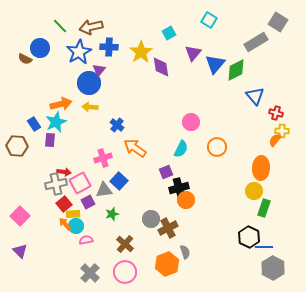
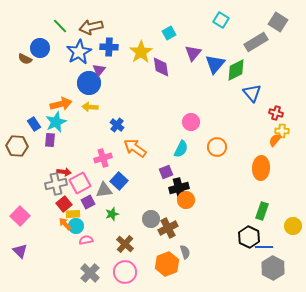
cyan square at (209, 20): moved 12 px right
blue triangle at (255, 96): moved 3 px left, 3 px up
yellow circle at (254, 191): moved 39 px right, 35 px down
green rectangle at (264, 208): moved 2 px left, 3 px down
